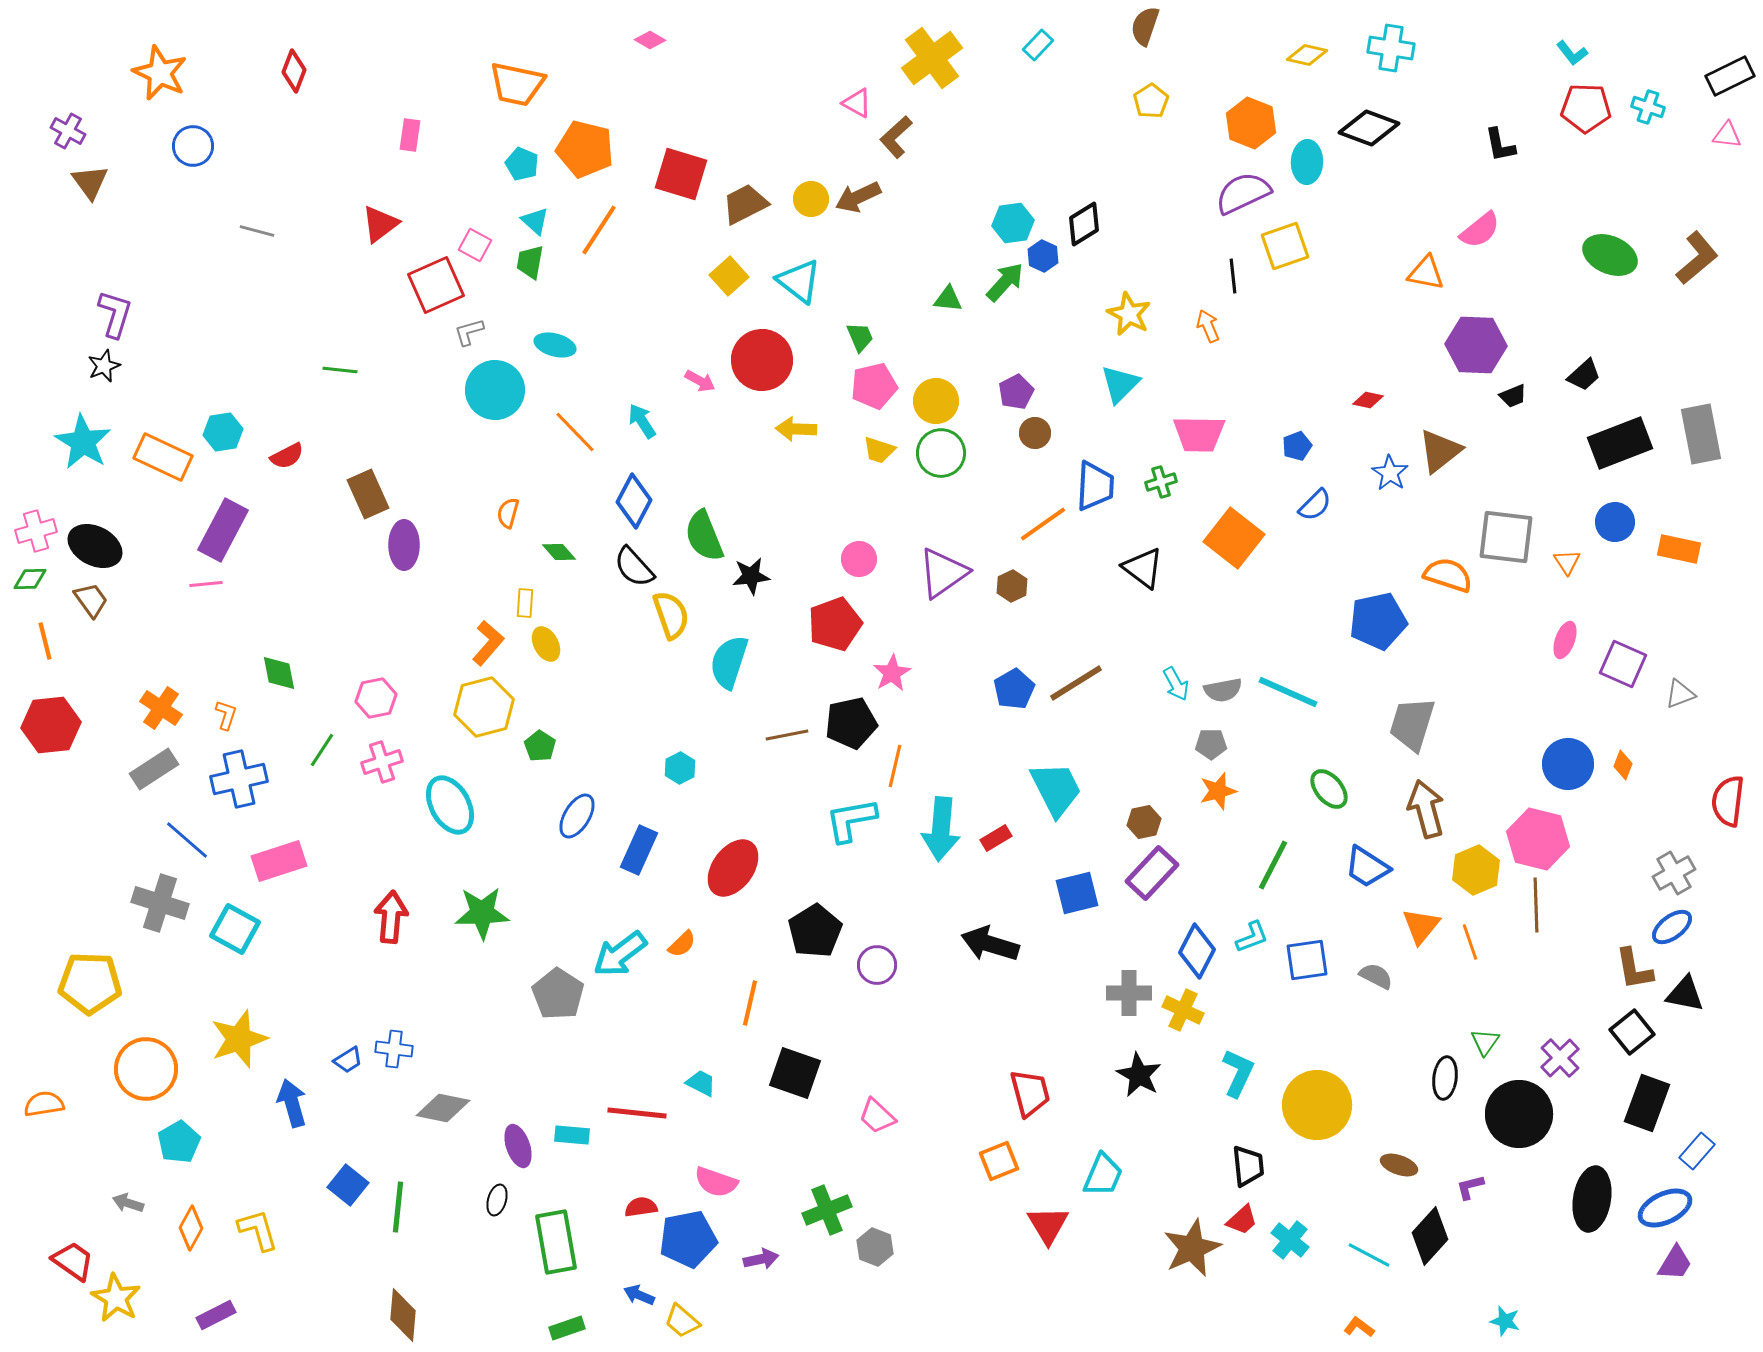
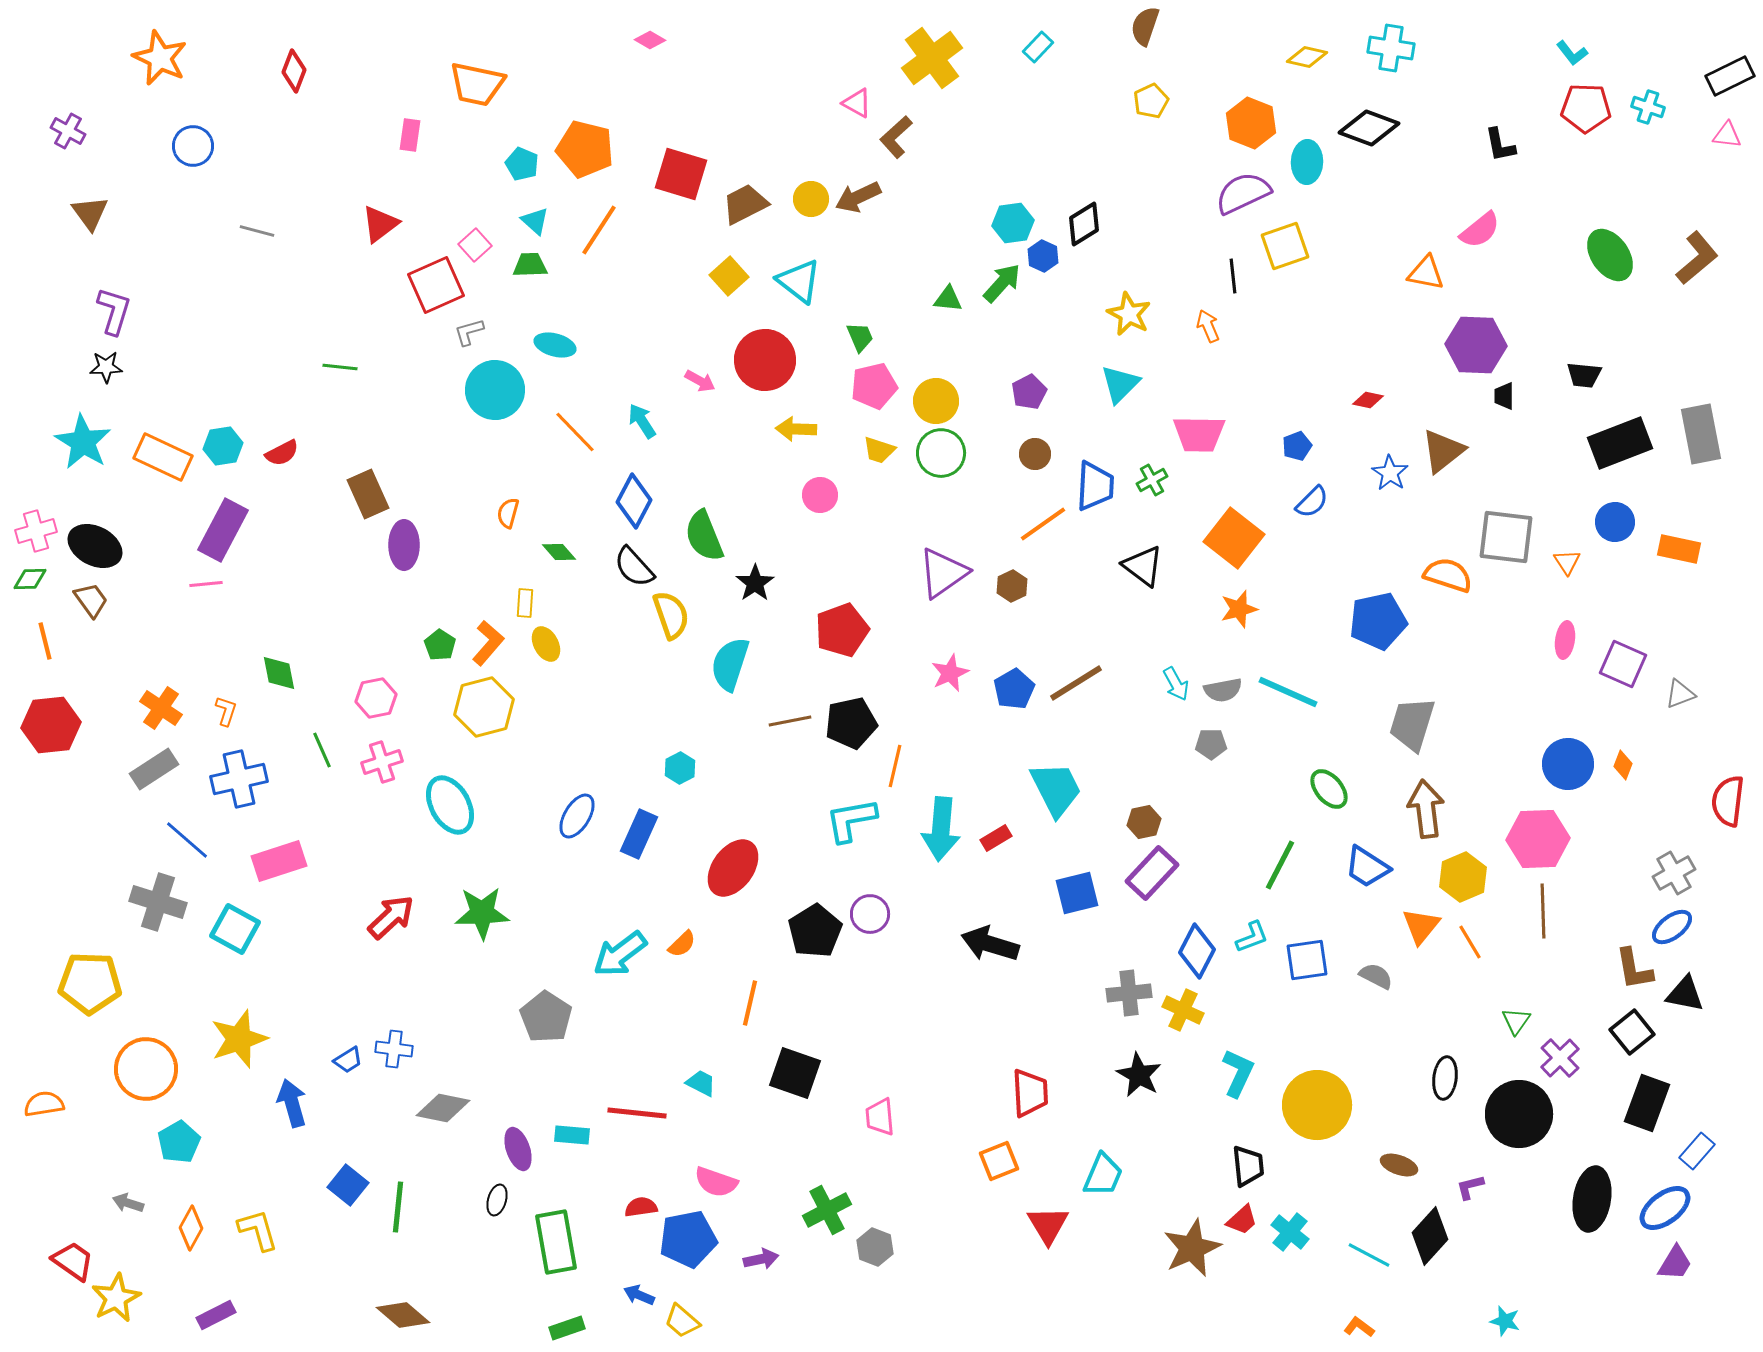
cyan rectangle at (1038, 45): moved 2 px down
yellow diamond at (1307, 55): moved 2 px down
orange star at (160, 73): moved 15 px up
orange trapezoid at (517, 84): moved 40 px left
yellow pentagon at (1151, 101): rotated 8 degrees clockwise
brown triangle at (90, 182): moved 31 px down
pink square at (475, 245): rotated 20 degrees clockwise
green ellipse at (1610, 255): rotated 32 degrees clockwise
green trapezoid at (530, 262): moved 3 px down; rotated 78 degrees clockwise
green arrow at (1005, 282): moved 3 px left, 1 px down
purple L-shape at (115, 314): moved 1 px left, 3 px up
red circle at (762, 360): moved 3 px right
black star at (104, 366): moved 2 px right, 1 px down; rotated 20 degrees clockwise
green line at (340, 370): moved 3 px up
black trapezoid at (1584, 375): rotated 48 degrees clockwise
purple pentagon at (1016, 392): moved 13 px right
black trapezoid at (1513, 396): moved 9 px left; rotated 112 degrees clockwise
cyan hexagon at (223, 432): moved 14 px down
brown circle at (1035, 433): moved 21 px down
brown triangle at (1440, 451): moved 3 px right
red semicircle at (287, 456): moved 5 px left, 3 px up
green cross at (1161, 482): moved 9 px left, 2 px up; rotated 12 degrees counterclockwise
blue semicircle at (1315, 505): moved 3 px left, 3 px up
pink circle at (859, 559): moved 39 px left, 64 px up
black triangle at (1143, 568): moved 2 px up
black star at (751, 576): moved 4 px right, 7 px down; rotated 27 degrees counterclockwise
red pentagon at (835, 624): moved 7 px right, 6 px down
pink ellipse at (1565, 640): rotated 12 degrees counterclockwise
cyan semicircle at (729, 662): moved 1 px right, 2 px down
pink star at (892, 673): moved 58 px right; rotated 6 degrees clockwise
orange L-shape at (226, 715): moved 4 px up
brown line at (787, 735): moved 3 px right, 14 px up
green pentagon at (540, 746): moved 100 px left, 101 px up
green line at (322, 750): rotated 57 degrees counterclockwise
orange star at (1218, 791): moved 21 px right, 182 px up
brown arrow at (1426, 809): rotated 8 degrees clockwise
pink hexagon at (1538, 839): rotated 16 degrees counterclockwise
blue rectangle at (639, 850): moved 16 px up
green line at (1273, 865): moved 7 px right
yellow hexagon at (1476, 870): moved 13 px left, 7 px down
gray cross at (160, 903): moved 2 px left, 1 px up
brown line at (1536, 905): moved 7 px right, 6 px down
red arrow at (391, 917): rotated 42 degrees clockwise
orange line at (1470, 942): rotated 12 degrees counterclockwise
purple circle at (877, 965): moved 7 px left, 51 px up
gray cross at (1129, 993): rotated 6 degrees counterclockwise
gray pentagon at (558, 994): moved 12 px left, 23 px down
green triangle at (1485, 1042): moved 31 px right, 21 px up
red trapezoid at (1030, 1093): rotated 12 degrees clockwise
pink trapezoid at (877, 1116): moved 3 px right, 1 px down; rotated 42 degrees clockwise
purple ellipse at (518, 1146): moved 3 px down
blue ellipse at (1665, 1208): rotated 12 degrees counterclockwise
green cross at (827, 1210): rotated 6 degrees counterclockwise
cyan cross at (1290, 1240): moved 8 px up
yellow star at (116, 1298): rotated 15 degrees clockwise
brown diamond at (403, 1315): rotated 54 degrees counterclockwise
